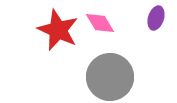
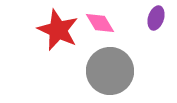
gray circle: moved 6 px up
